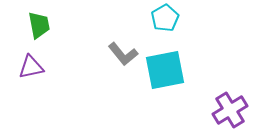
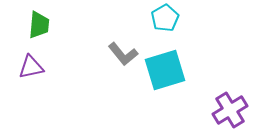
green trapezoid: rotated 16 degrees clockwise
cyan square: rotated 6 degrees counterclockwise
